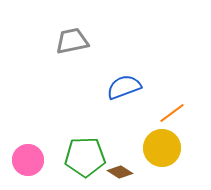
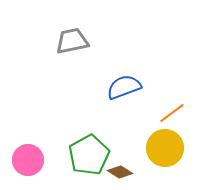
yellow circle: moved 3 px right
green pentagon: moved 4 px right, 2 px up; rotated 27 degrees counterclockwise
